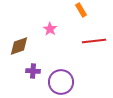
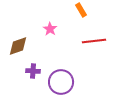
brown diamond: moved 1 px left
